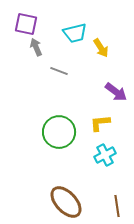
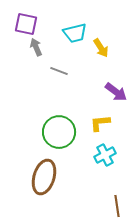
brown ellipse: moved 22 px left, 25 px up; rotated 60 degrees clockwise
